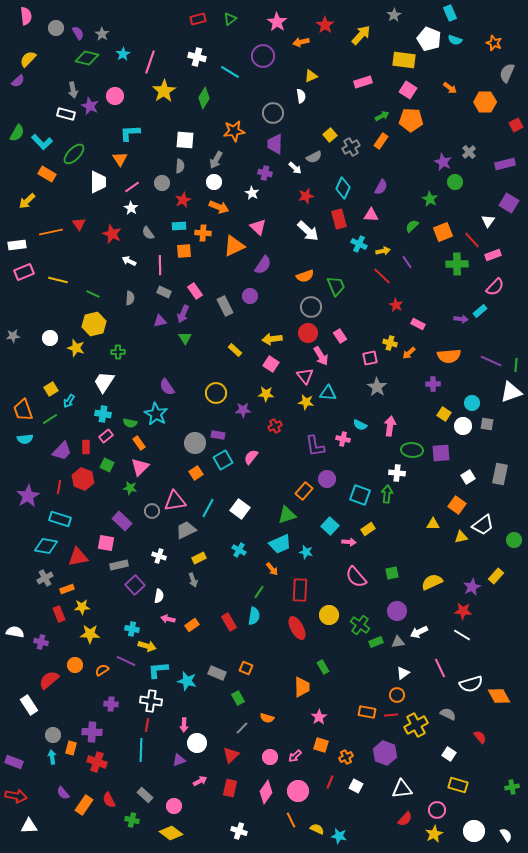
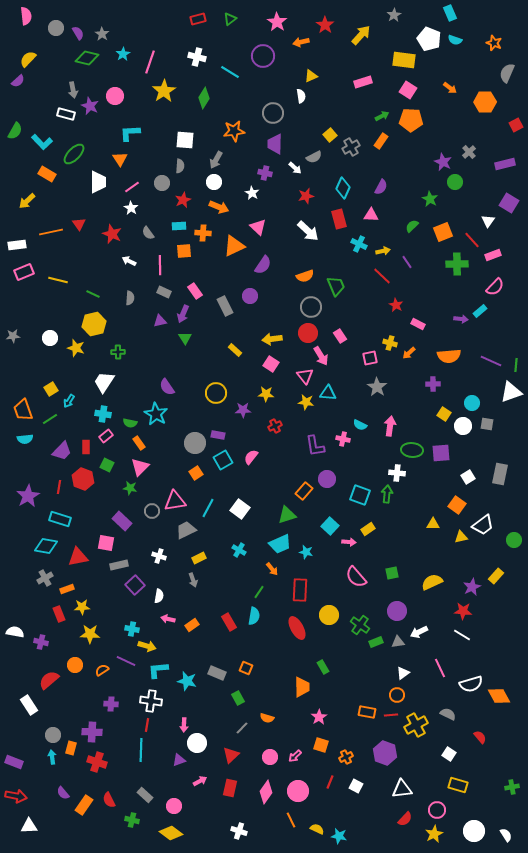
green semicircle at (17, 133): moved 2 px left, 2 px up
